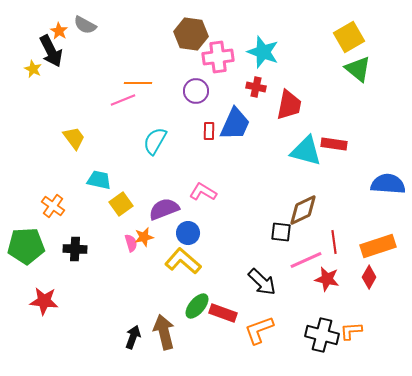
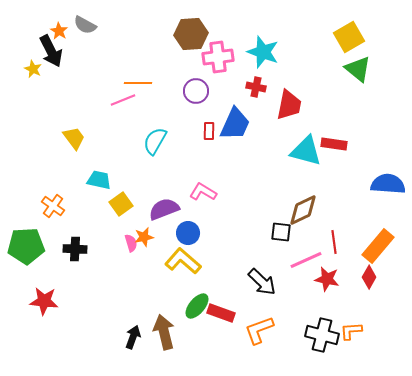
brown hexagon at (191, 34): rotated 12 degrees counterclockwise
orange rectangle at (378, 246): rotated 32 degrees counterclockwise
red rectangle at (223, 313): moved 2 px left
